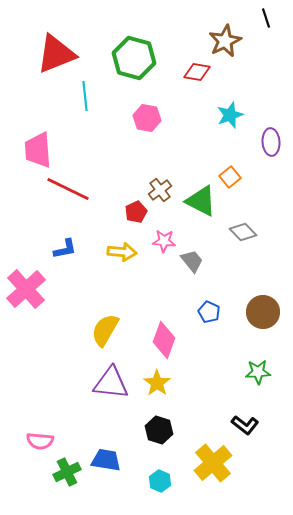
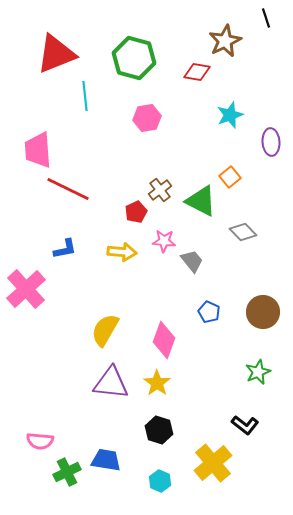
pink hexagon: rotated 20 degrees counterclockwise
green star: rotated 20 degrees counterclockwise
